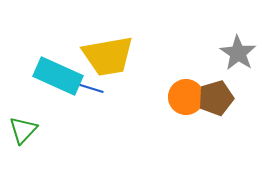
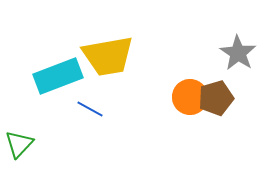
cyan rectangle: rotated 45 degrees counterclockwise
blue line: moved 21 px down; rotated 12 degrees clockwise
orange circle: moved 4 px right
green triangle: moved 4 px left, 14 px down
